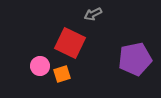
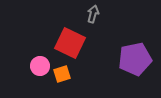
gray arrow: rotated 132 degrees clockwise
